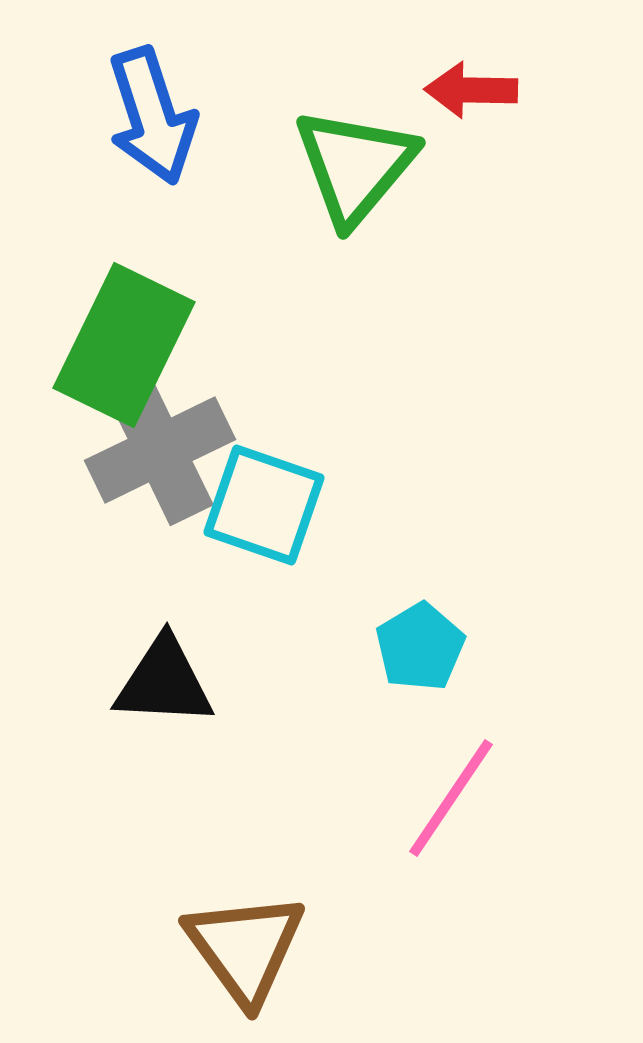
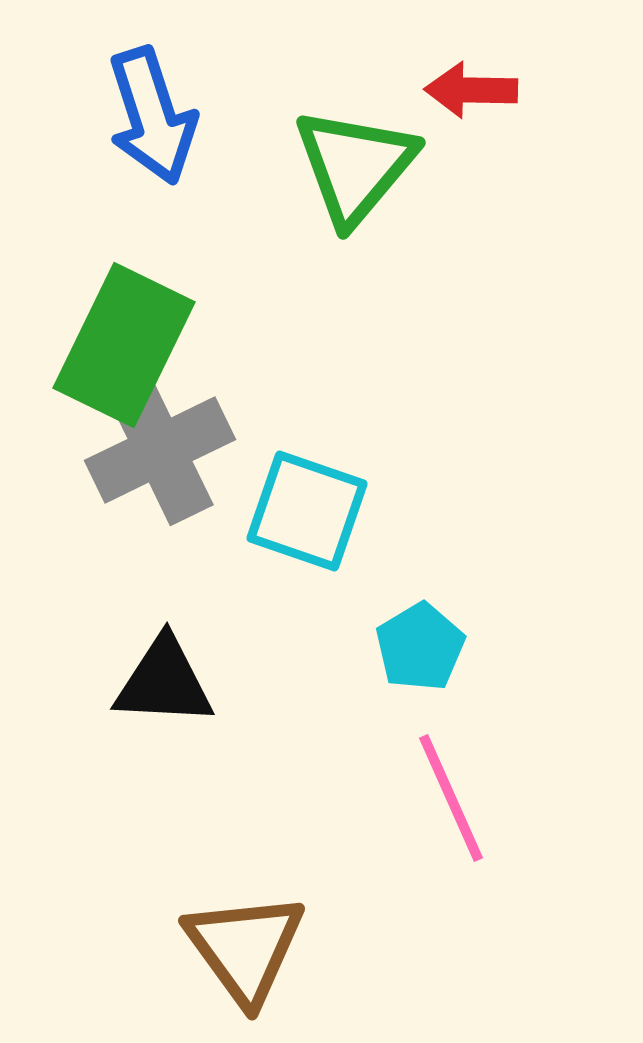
cyan square: moved 43 px right, 6 px down
pink line: rotated 58 degrees counterclockwise
